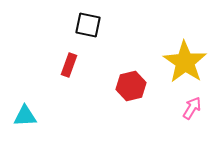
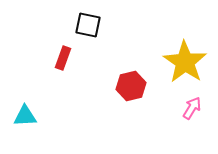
red rectangle: moved 6 px left, 7 px up
